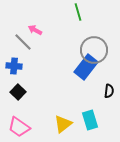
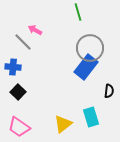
gray circle: moved 4 px left, 2 px up
blue cross: moved 1 px left, 1 px down
cyan rectangle: moved 1 px right, 3 px up
